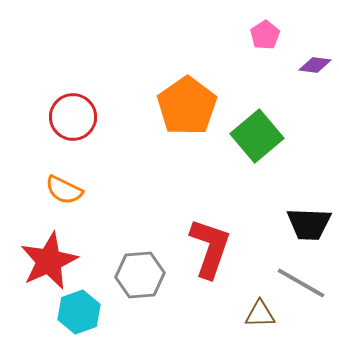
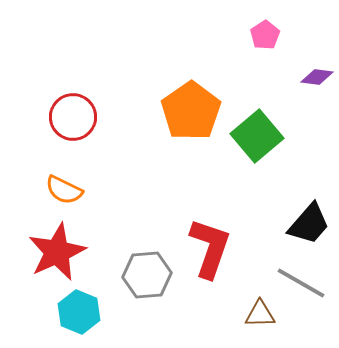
purple diamond: moved 2 px right, 12 px down
orange pentagon: moved 4 px right, 5 px down
black trapezoid: rotated 51 degrees counterclockwise
red star: moved 8 px right, 9 px up
gray hexagon: moved 7 px right
cyan hexagon: rotated 18 degrees counterclockwise
